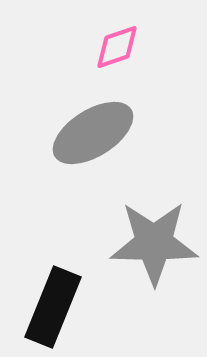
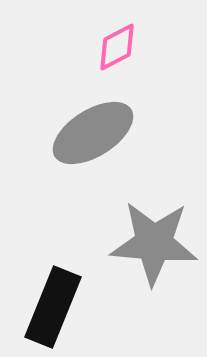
pink diamond: rotated 9 degrees counterclockwise
gray star: rotated 4 degrees clockwise
